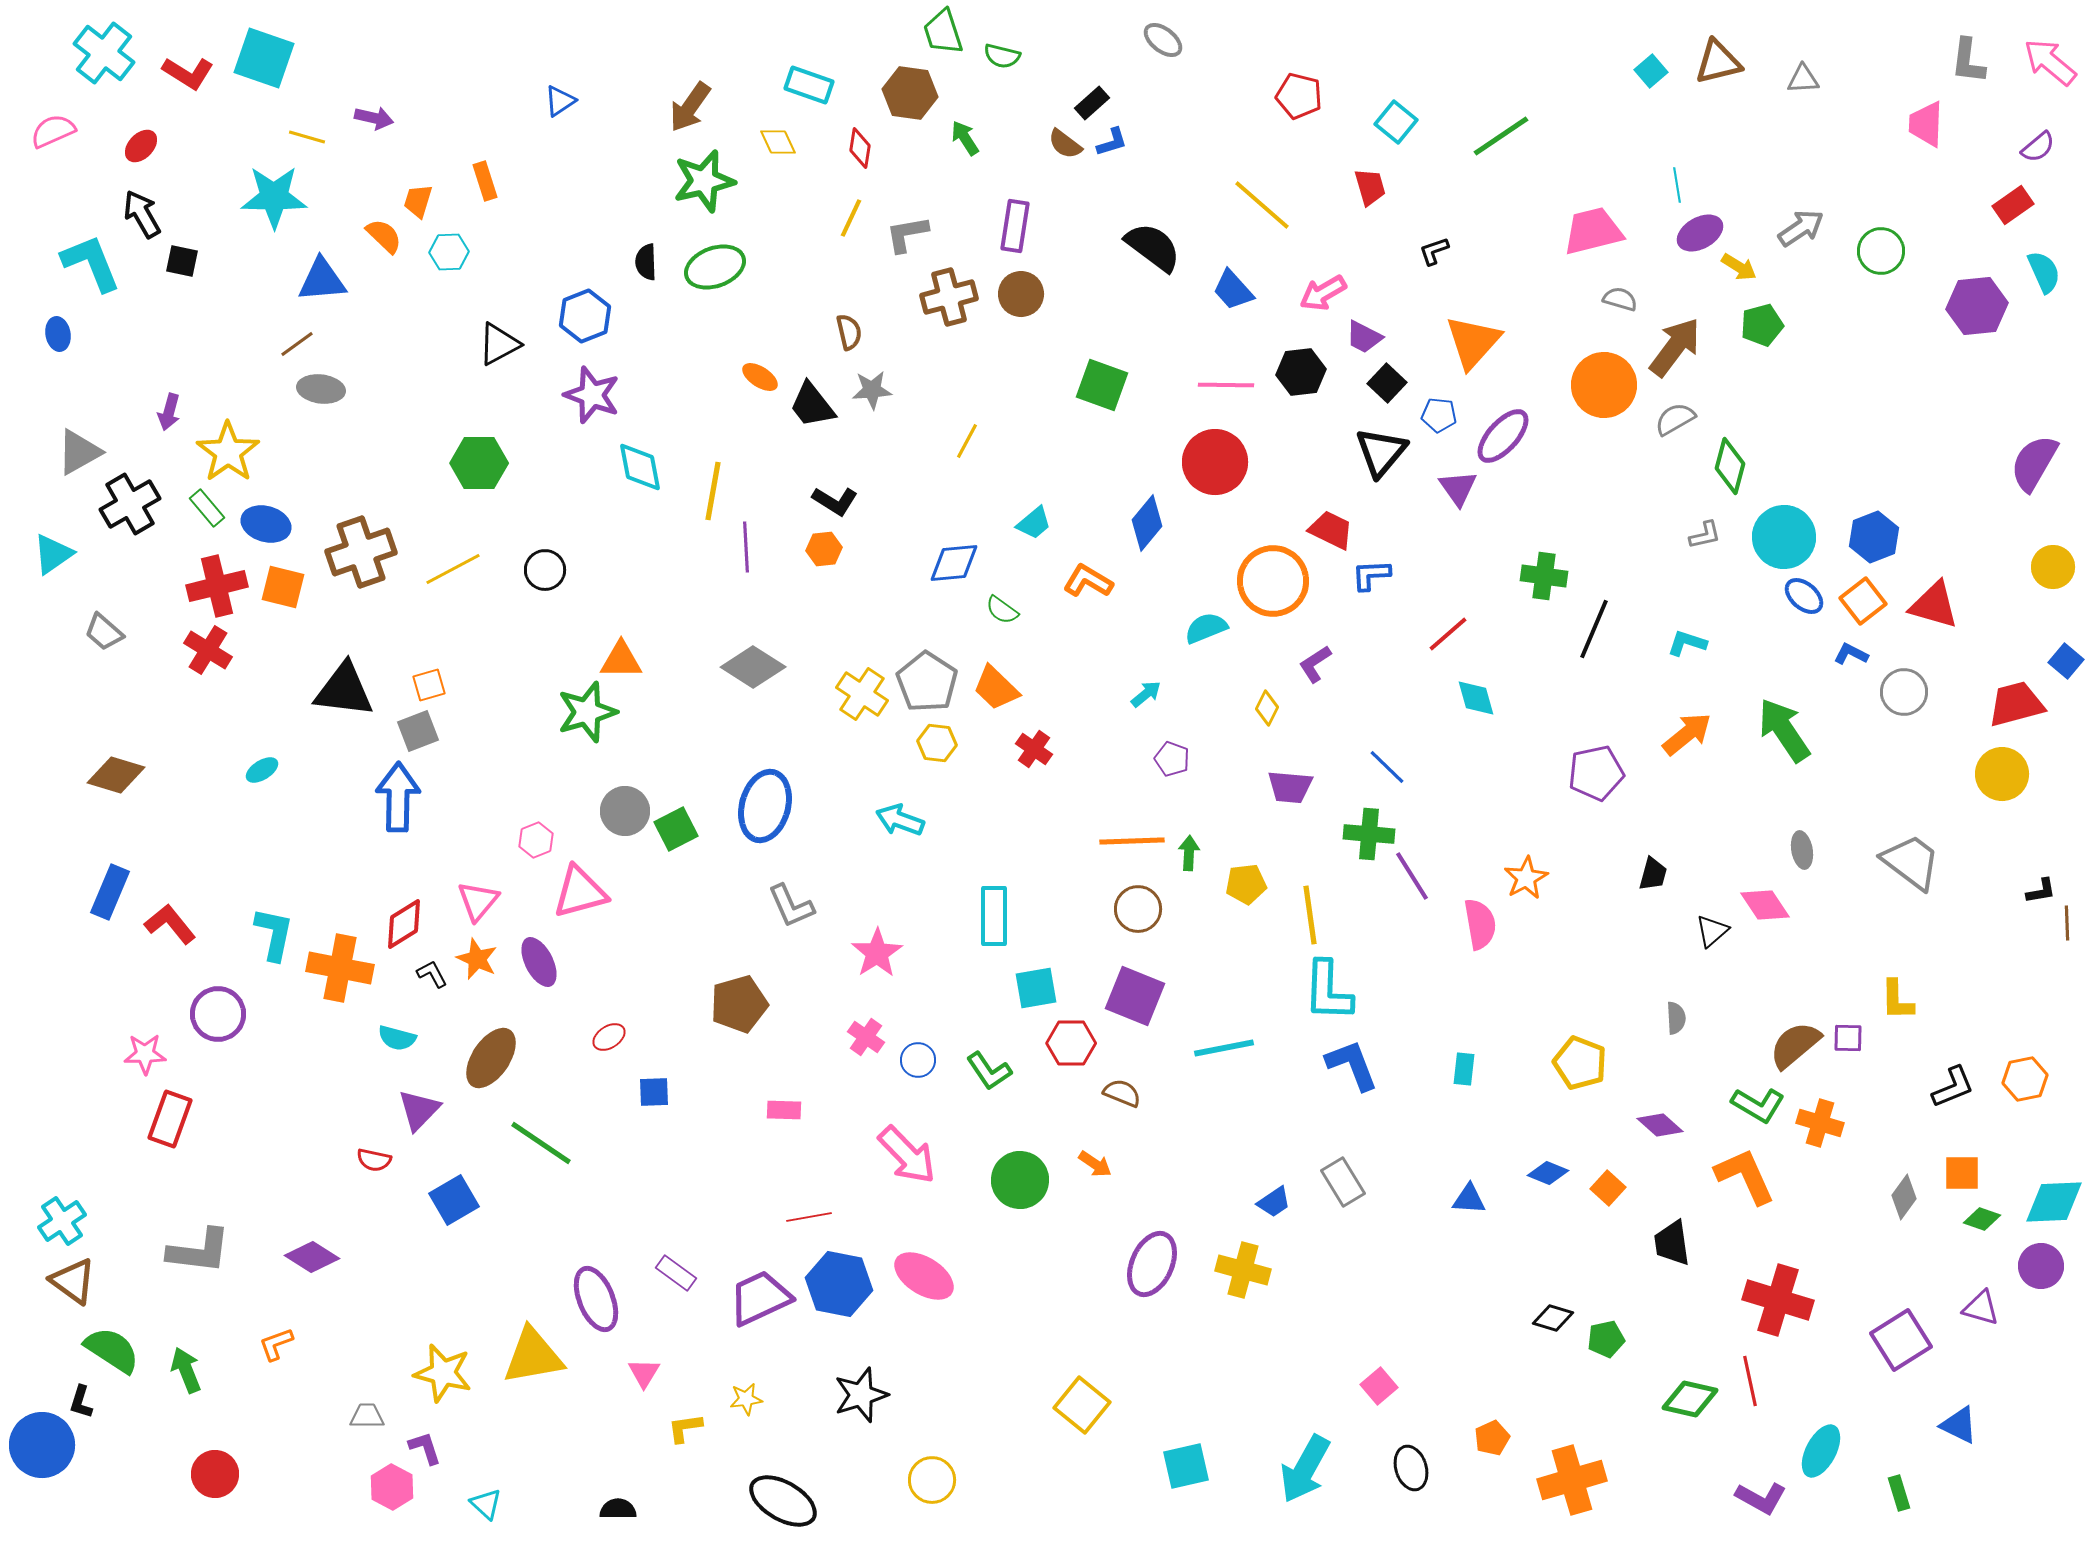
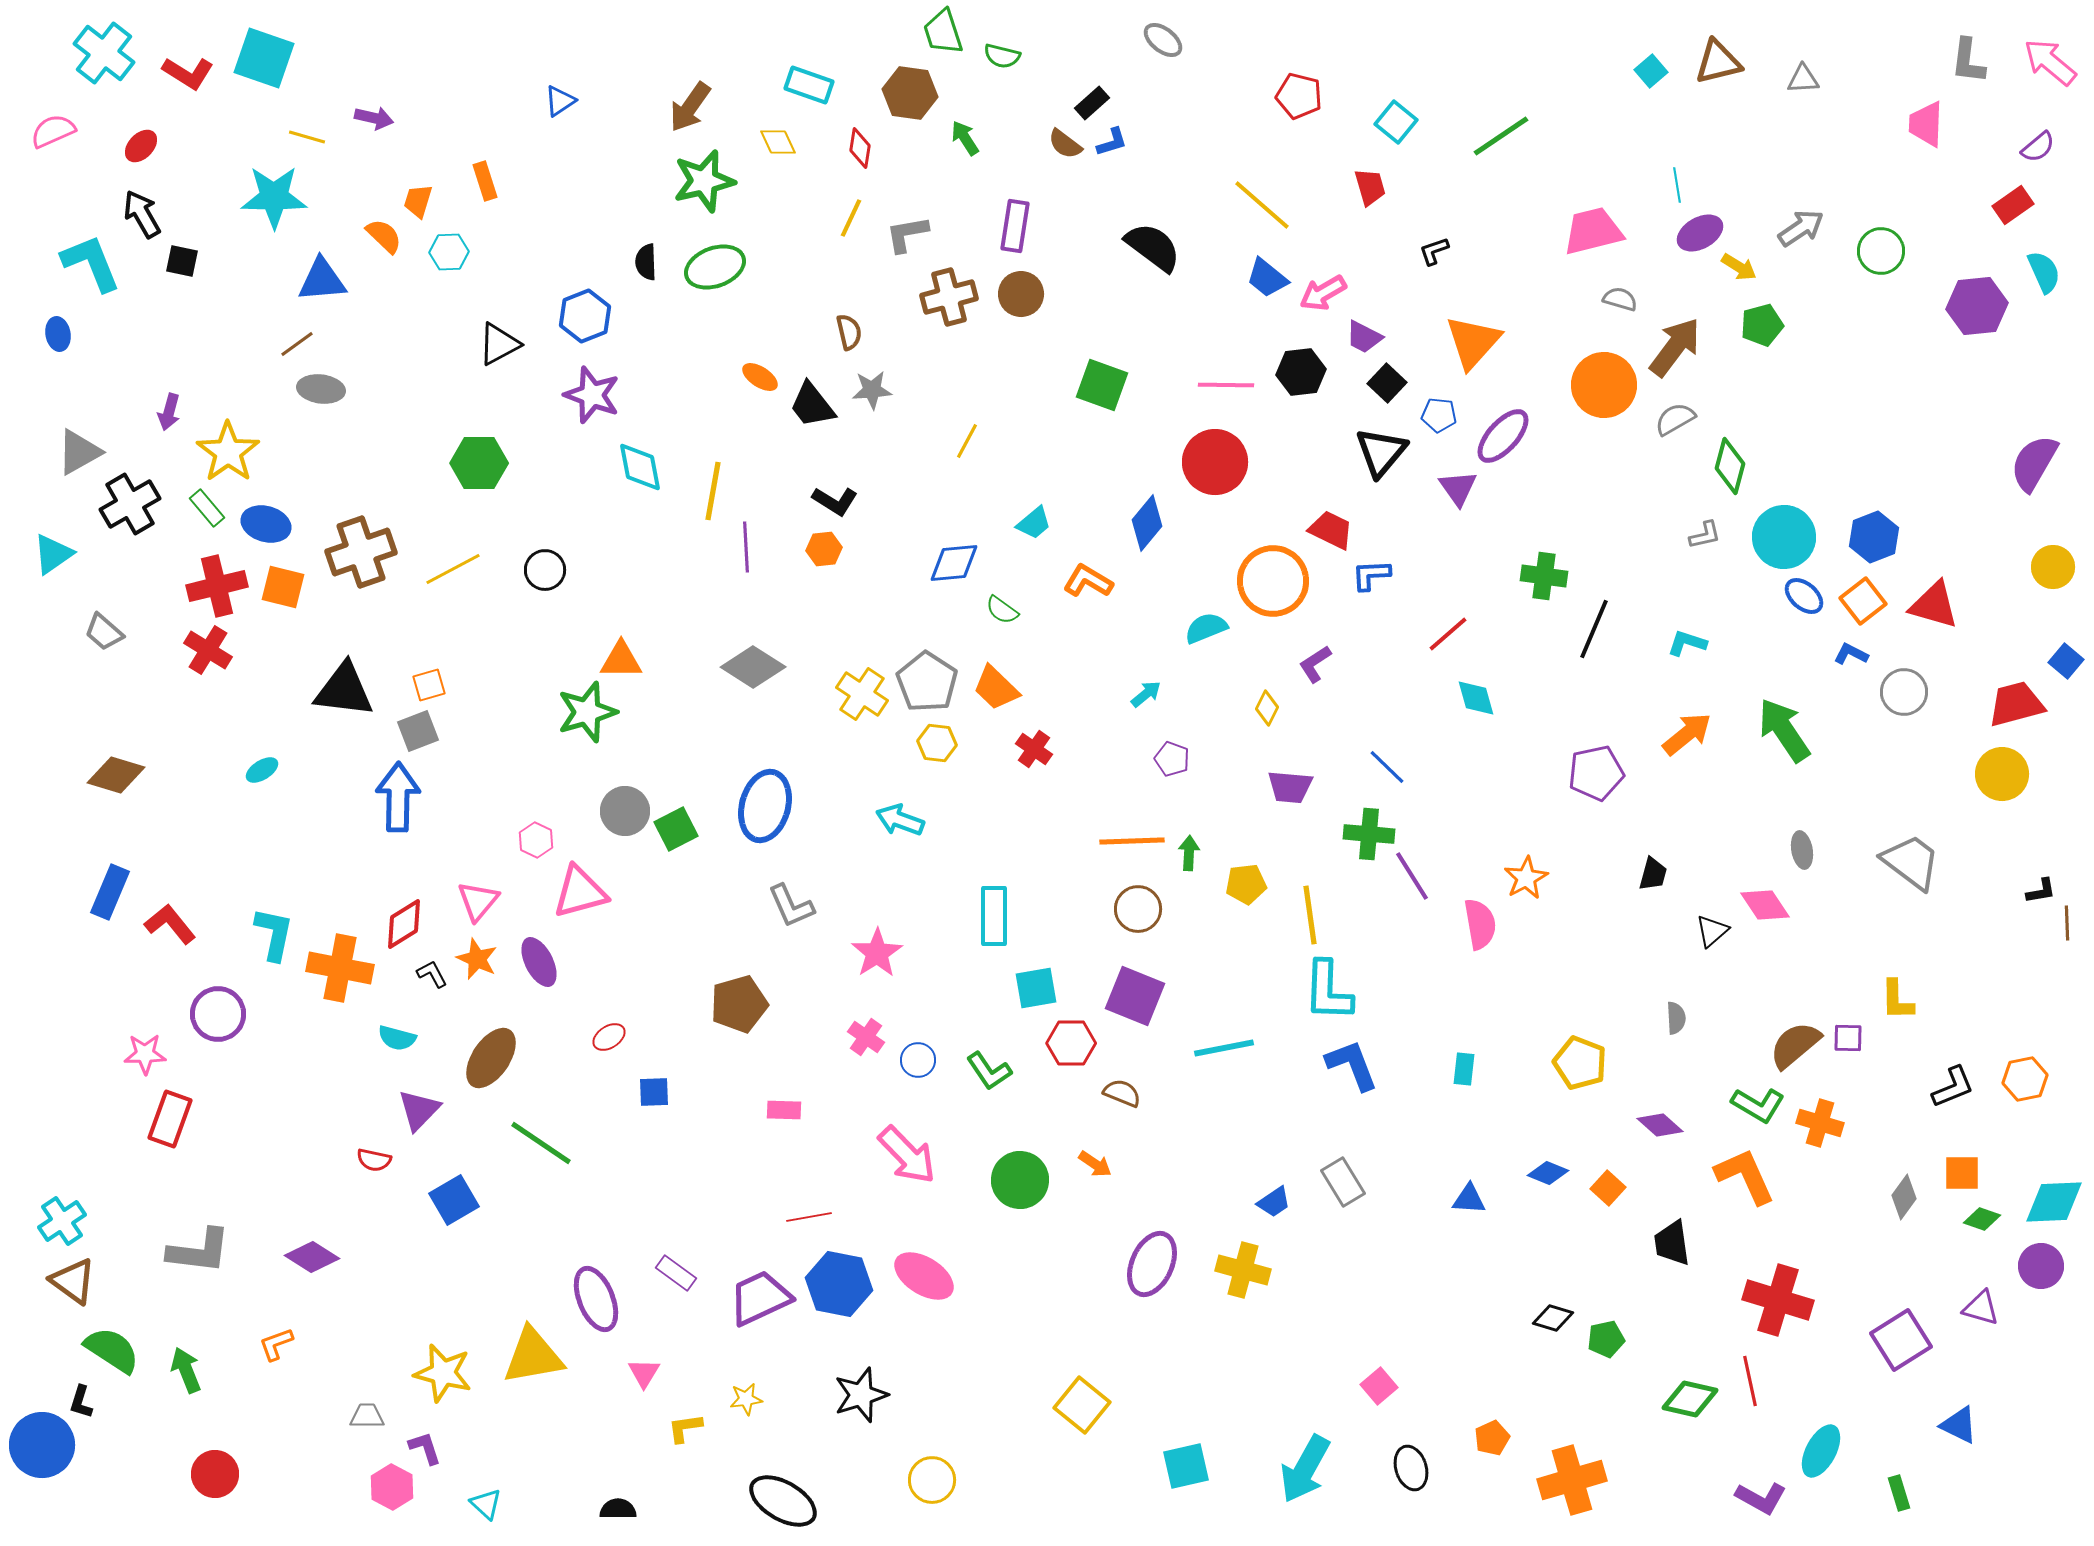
blue trapezoid at (1233, 290): moved 34 px right, 12 px up; rotated 9 degrees counterclockwise
pink hexagon at (536, 840): rotated 12 degrees counterclockwise
